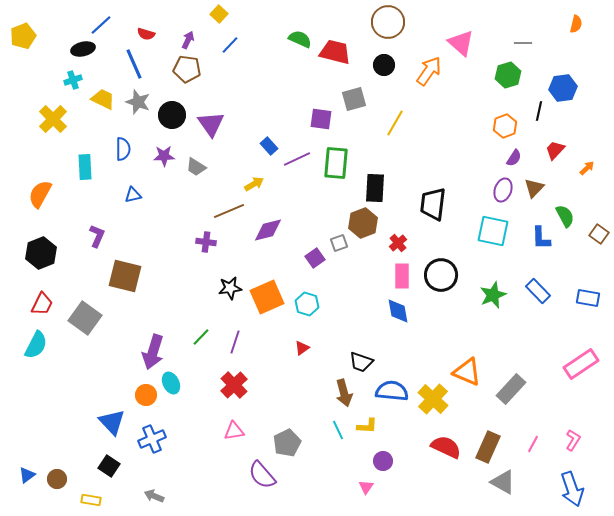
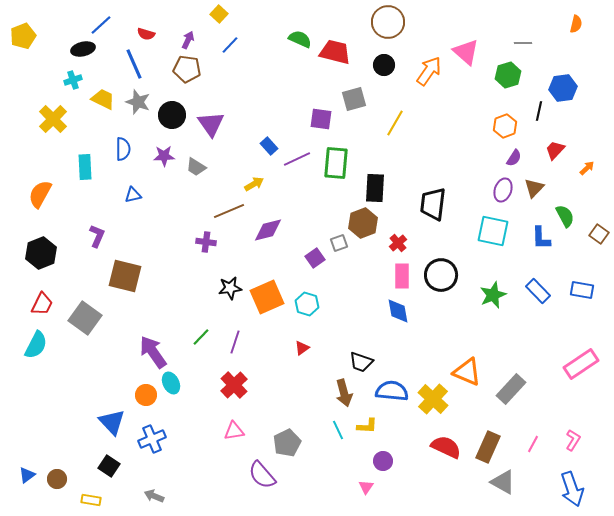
pink triangle at (461, 43): moved 5 px right, 9 px down
blue rectangle at (588, 298): moved 6 px left, 8 px up
purple arrow at (153, 352): rotated 128 degrees clockwise
